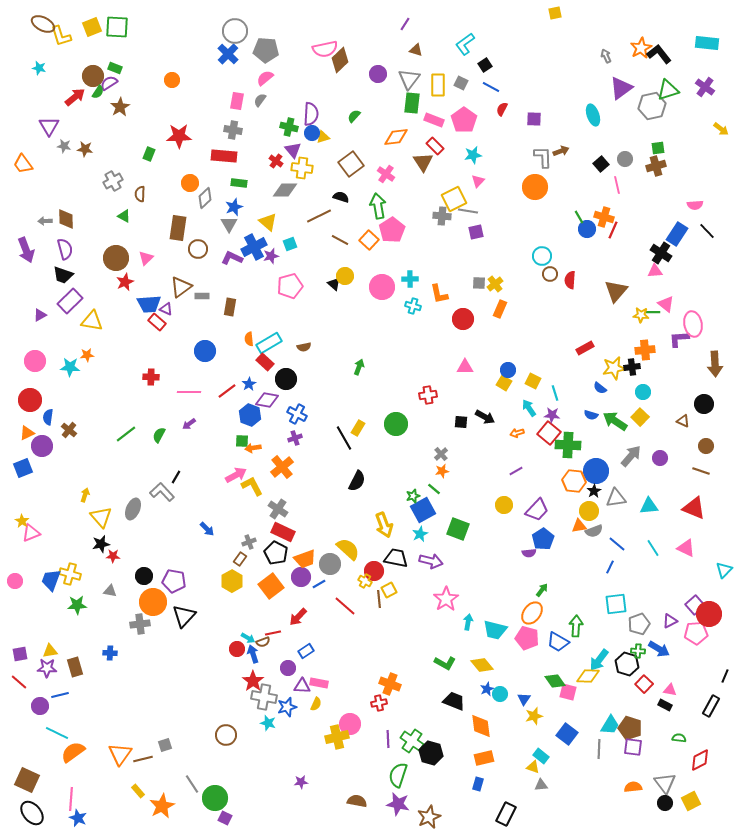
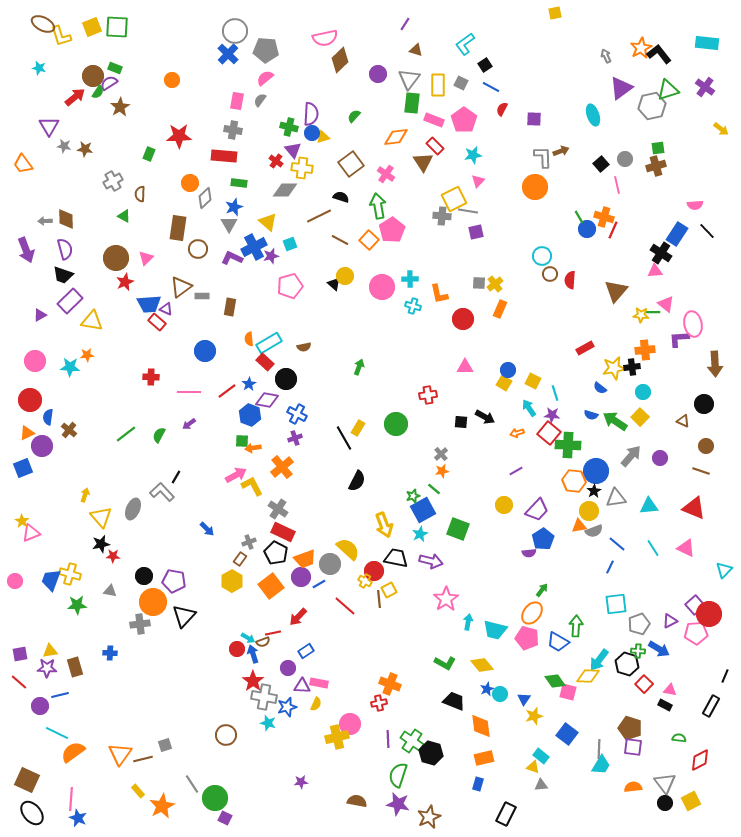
pink semicircle at (325, 49): moved 11 px up
cyan trapezoid at (610, 725): moved 9 px left, 40 px down
